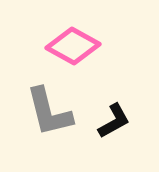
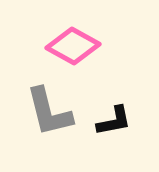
black L-shape: rotated 18 degrees clockwise
